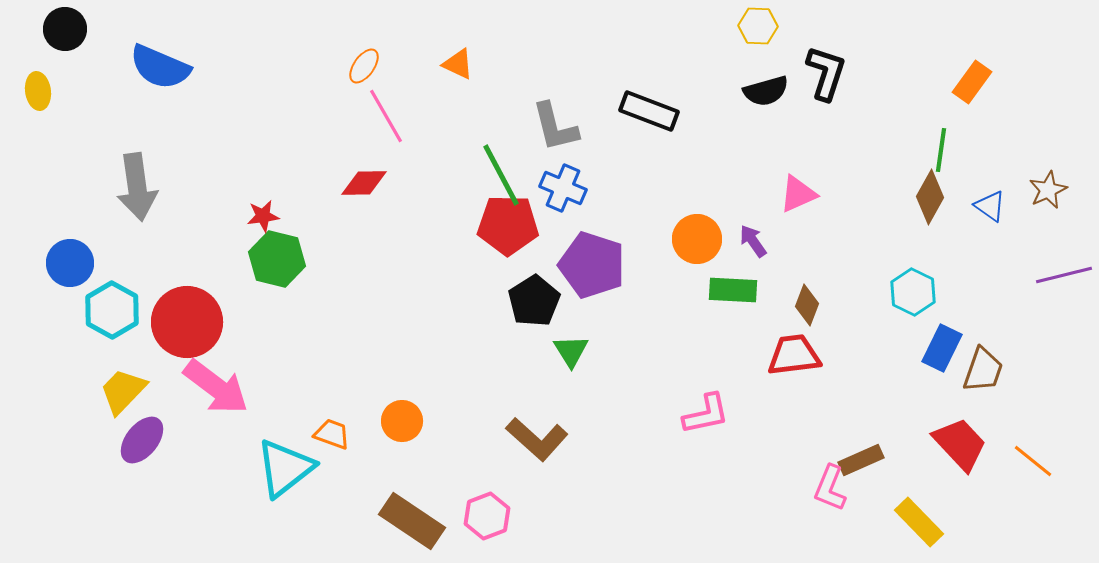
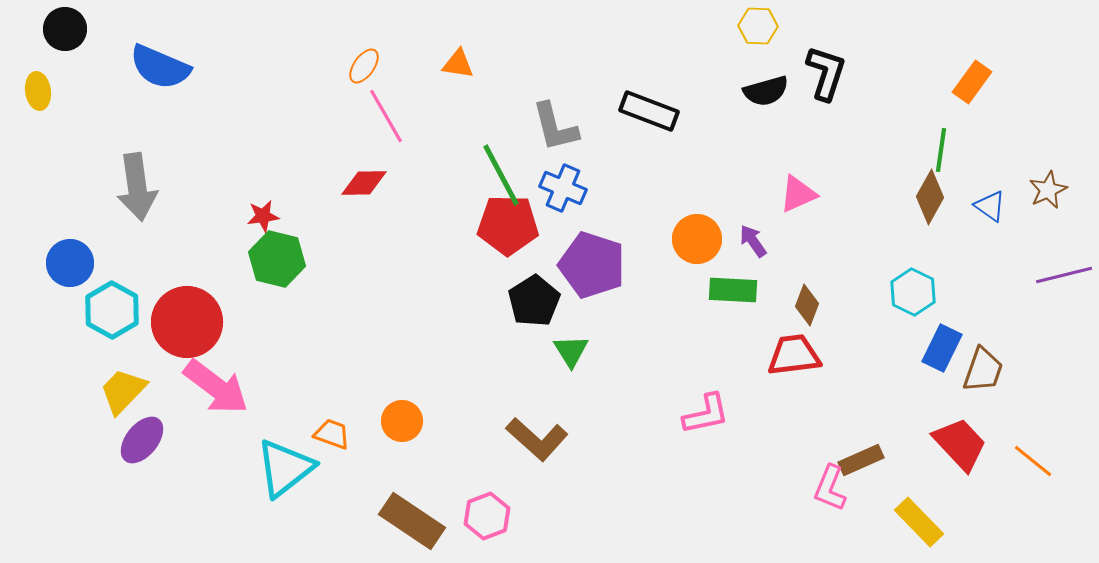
orange triangle at (458, 64): rotated 16 degrees counterclockwise
